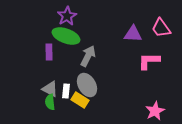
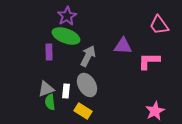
pink trapezoid: moved 2 px left, 3 px up
purple triangle: moved 10 px left, 12 px down
gray triangle: moved 4 px left; rotated 48 degrees counterclockwise
yellow rectangle: moved 3 px right, 11 px down
